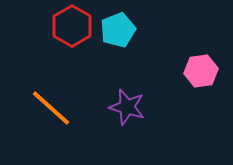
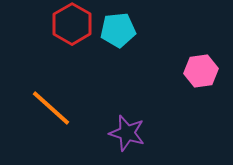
red hexagon: moved 2 px up
cyan pentagon: rotated 16 degrees clockwise
purple star: moved 26 px down
